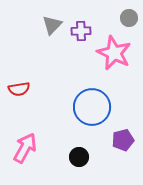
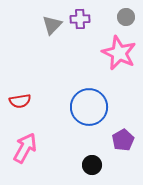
gray circle: moved 3 px left, 1 px up
purple cross: moved 1 px left, 12 px up
pink star: moved 5 px right
red semicircle: moved 1 px right, 12 px down
blue circle: moved 3 px left
purple pentagon: rotated 15 degrees counterclockwise
black circle: moved 13 px right, 8 px down
